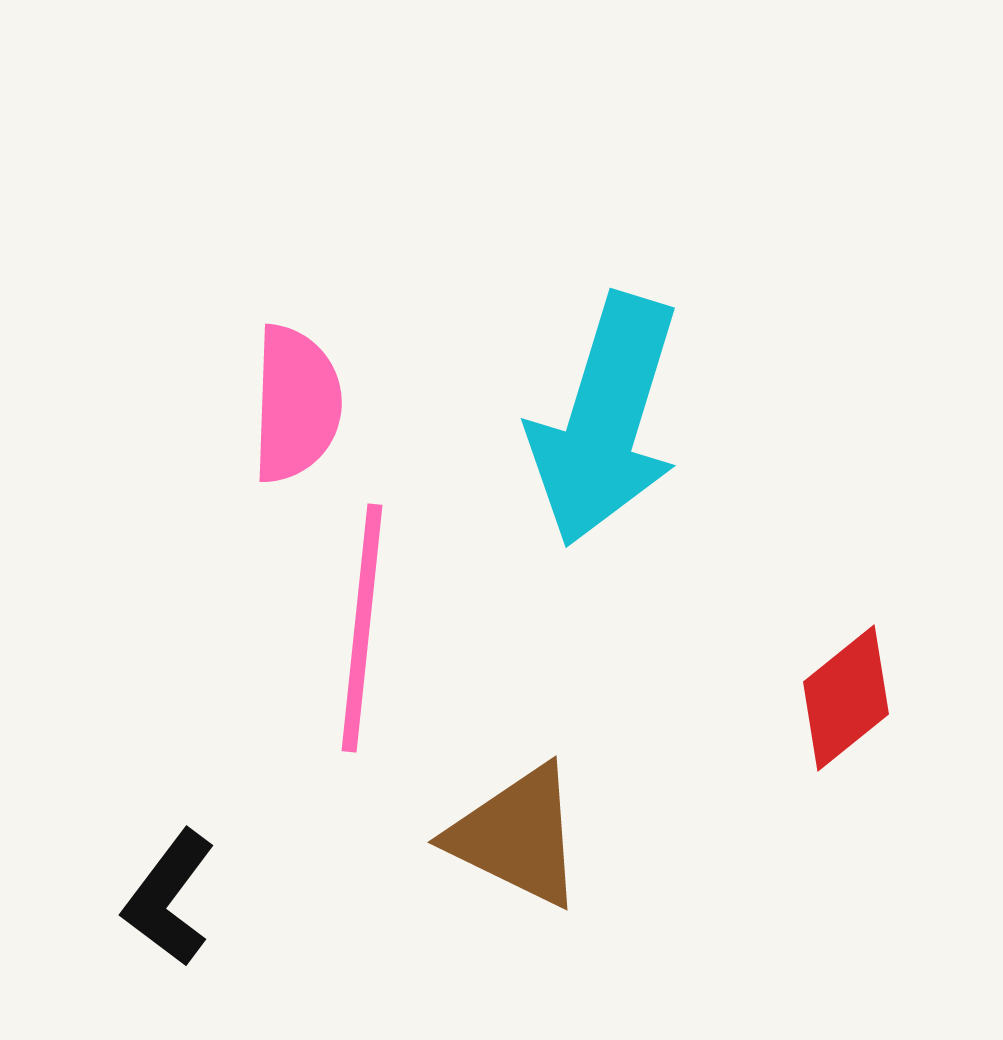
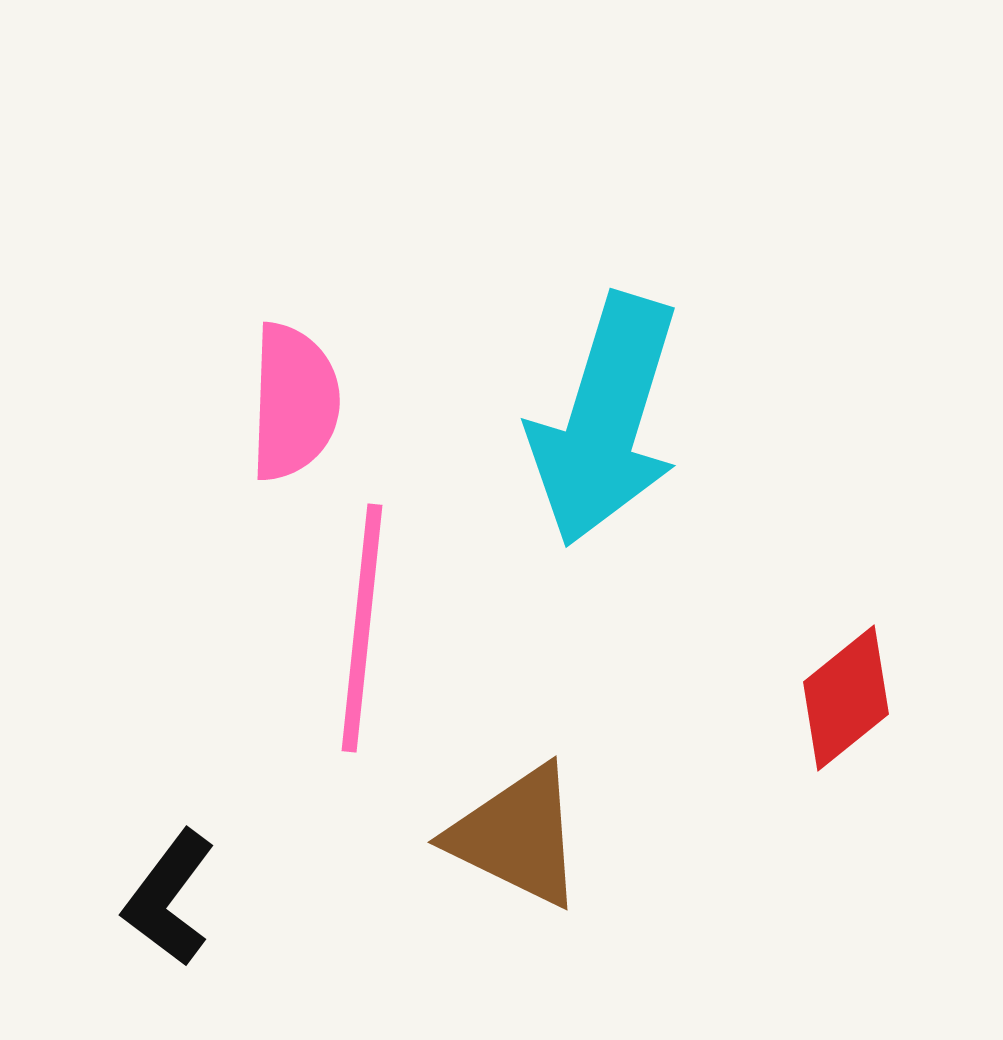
pink semicircle: moved 2 px left, 2 px up
